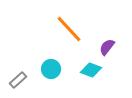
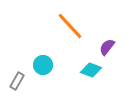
orange line: moved 1 px right, 3 px up
cyan circle: moved 8 px left, 4 px up
gray rectangle: moved 1 px left, 1 px down; rotated 18 degrees counterclockwise
